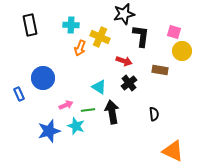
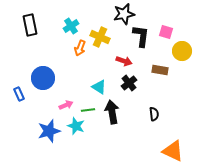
cyan cross: moved 1 px down; rotated 35 degrees counterclockwise
pink square: moved 8 px left
